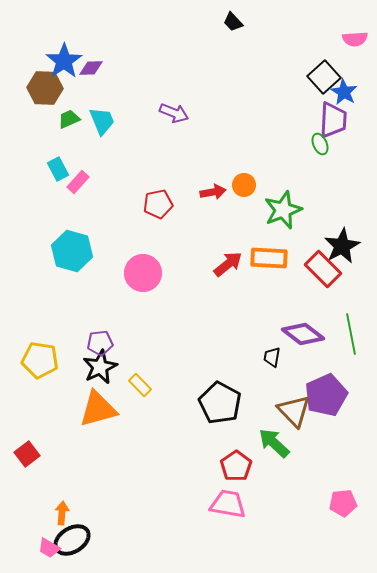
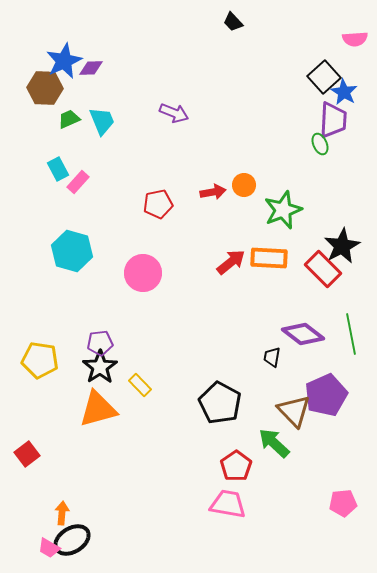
blue star at (64, 61): rotated 9 degrees clockwise
red arrow at (228, 264): moved 3 px right, 2 px up
black star at (100, 367): rotated 8 degrees counterclockwise
